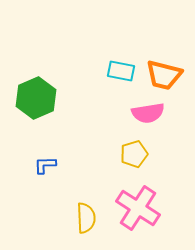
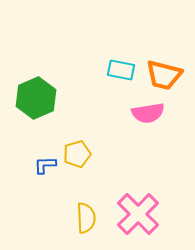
cyan rectangle: moved 1 px up
yellow pentagon: moved 57 px left
pink cross: moved 6 px down; rotated 12 degrees clockwise
